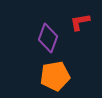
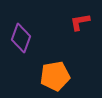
purple diamond: moved 27 px left
